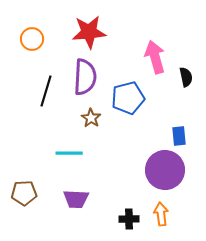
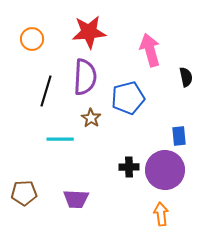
pink arrow: moved 5 px left, 7 px up
cyan line: moved 9 px left, 14 px up
black cross: moved 52 px up
